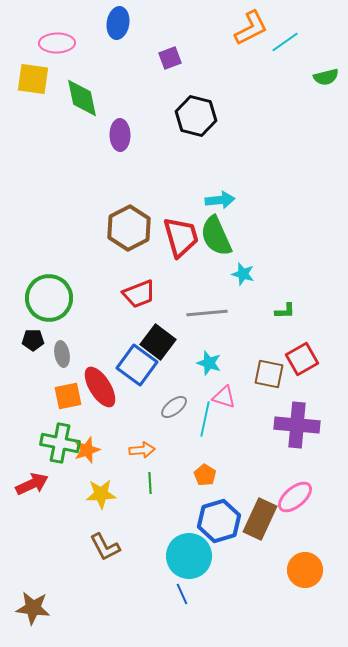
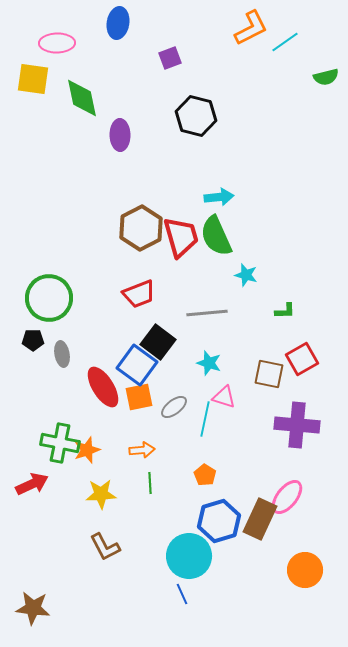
cyan arrow at (220, 200): moved 1 px left, 3 px up
brown hexagon at (129, 228): moved 12 px right
cyan star at (243, 274): moved 3 px right, 1 px down
red ellipse at (100, 387): moved 3 px right
orange square at (68, 396): moved 71 px right, 1 px down
pink ellipse at (295, 497): moved 8 px left; rotated 12 degrees counterclockwise
